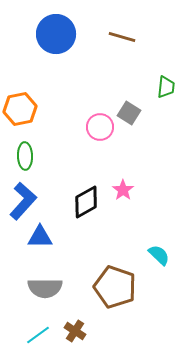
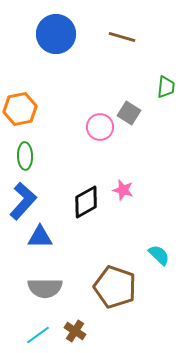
pink star: rotated 20 degrees counterclockwise
